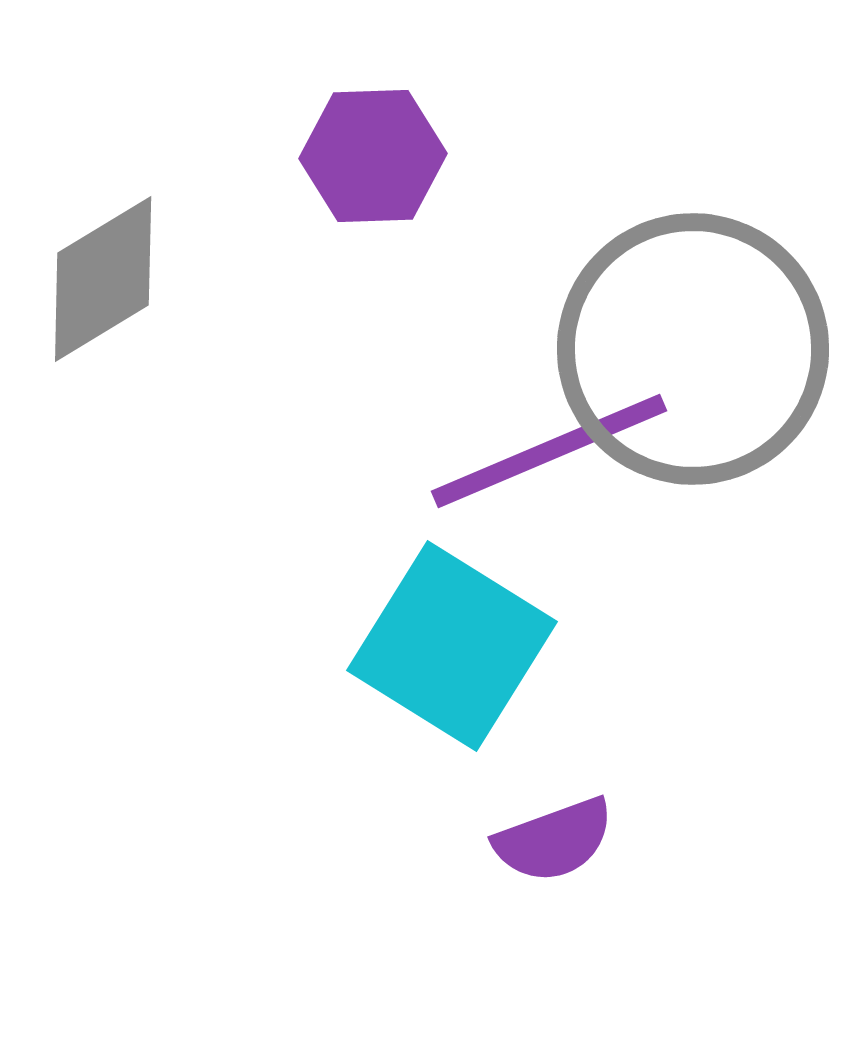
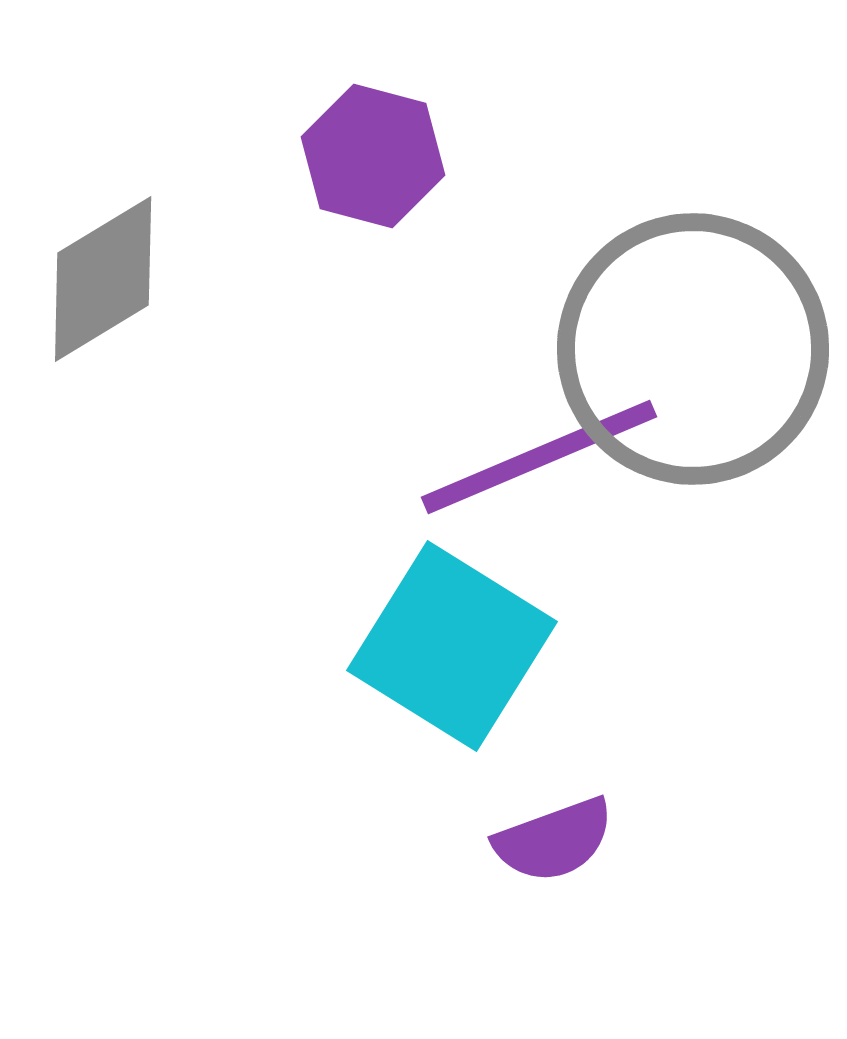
purple hexagon: rotated 17 degrees clockwise
purple line: moved 10 px left, 6 px down
